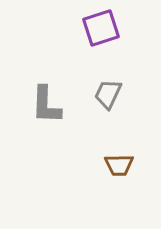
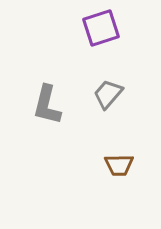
gray trapezoid: rotated 16 degrees clockwise
gray L-shape: moved 1 px right; rotated 12 degrees clockwise
